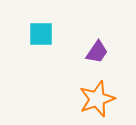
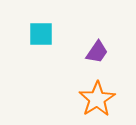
orange star: rotated 12 degrees counterclockwise
